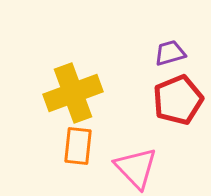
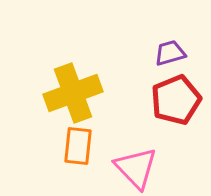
red pentagon: moved 2 px left
